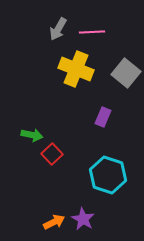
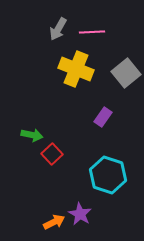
gray square: rotated 12 degrees clockwise
purple rectangle: rotated 12 degrees clockwise
purple star: moved 3 px left, 5 px up
